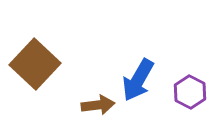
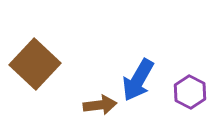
brown arrow: moved 2 px right
